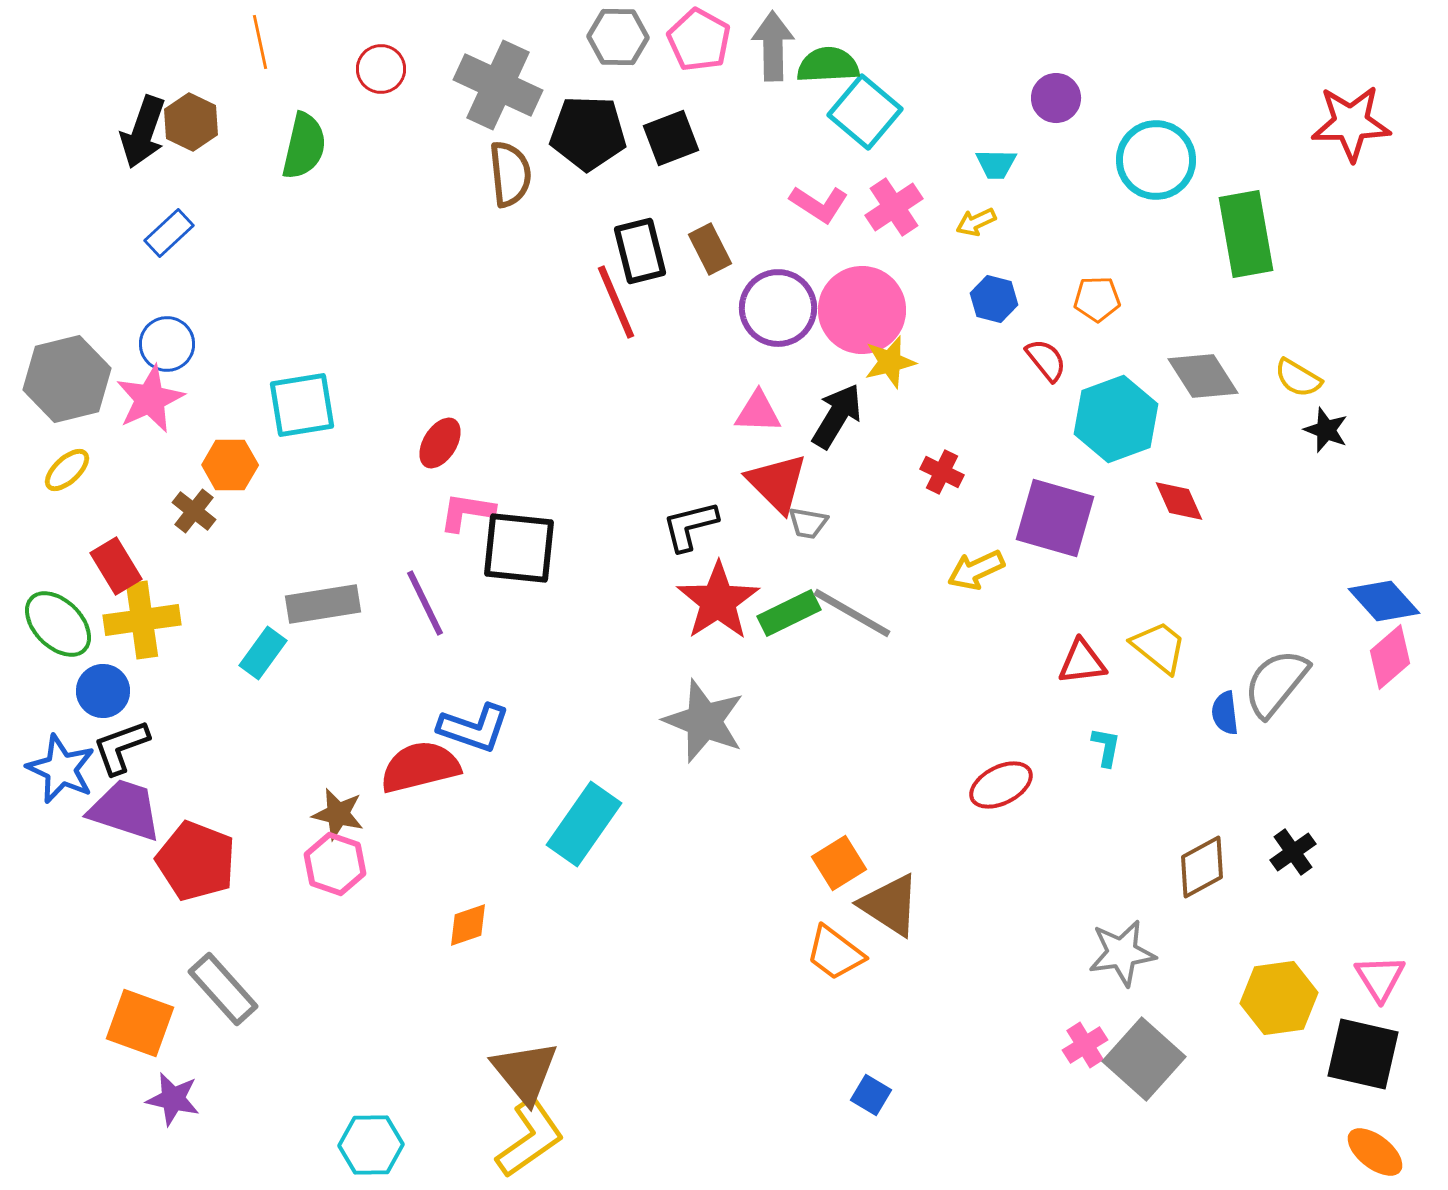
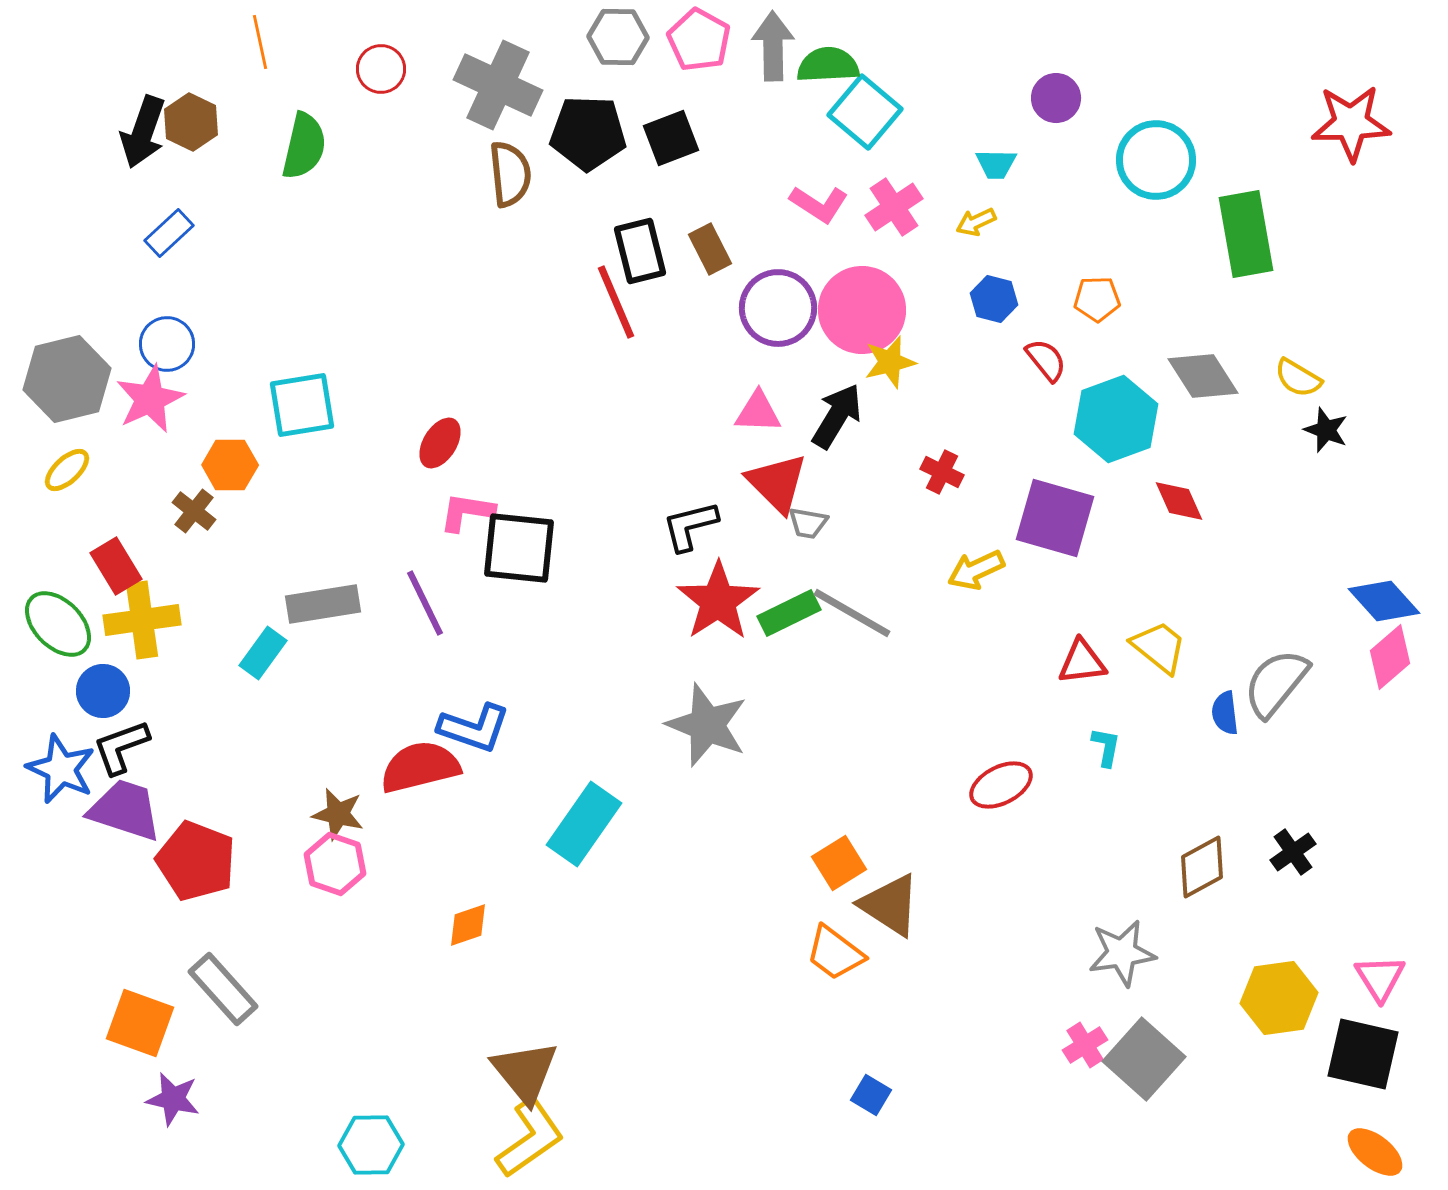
gray star at (704, 721): moved 3 px right, 4 px down
